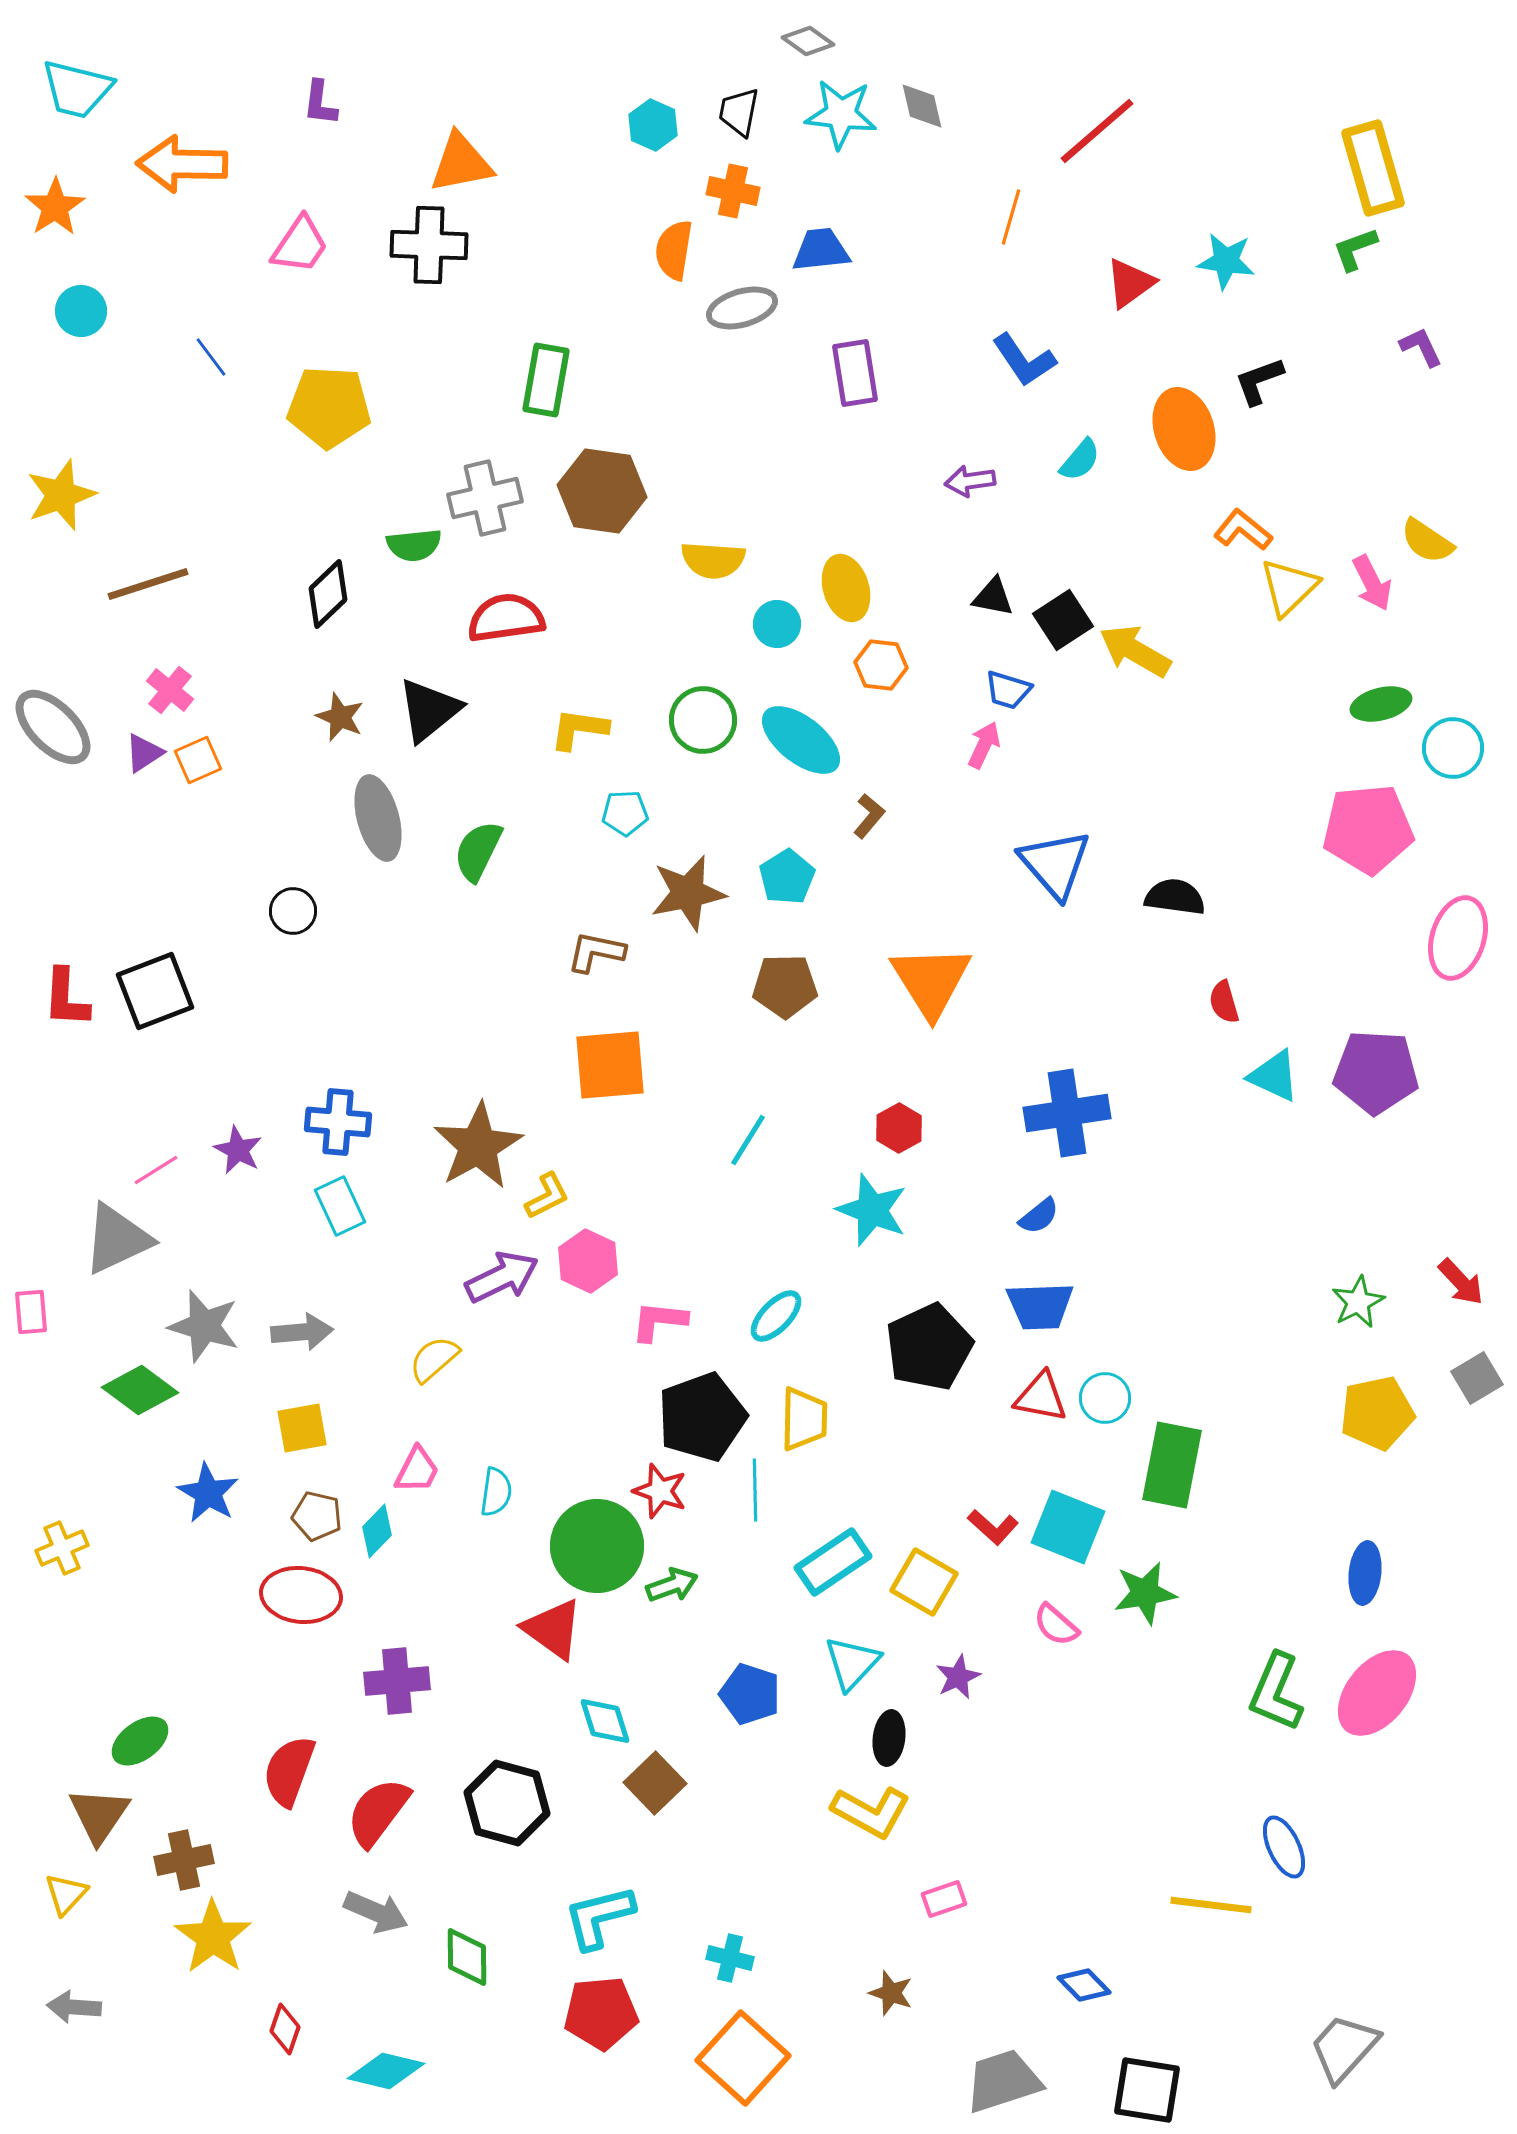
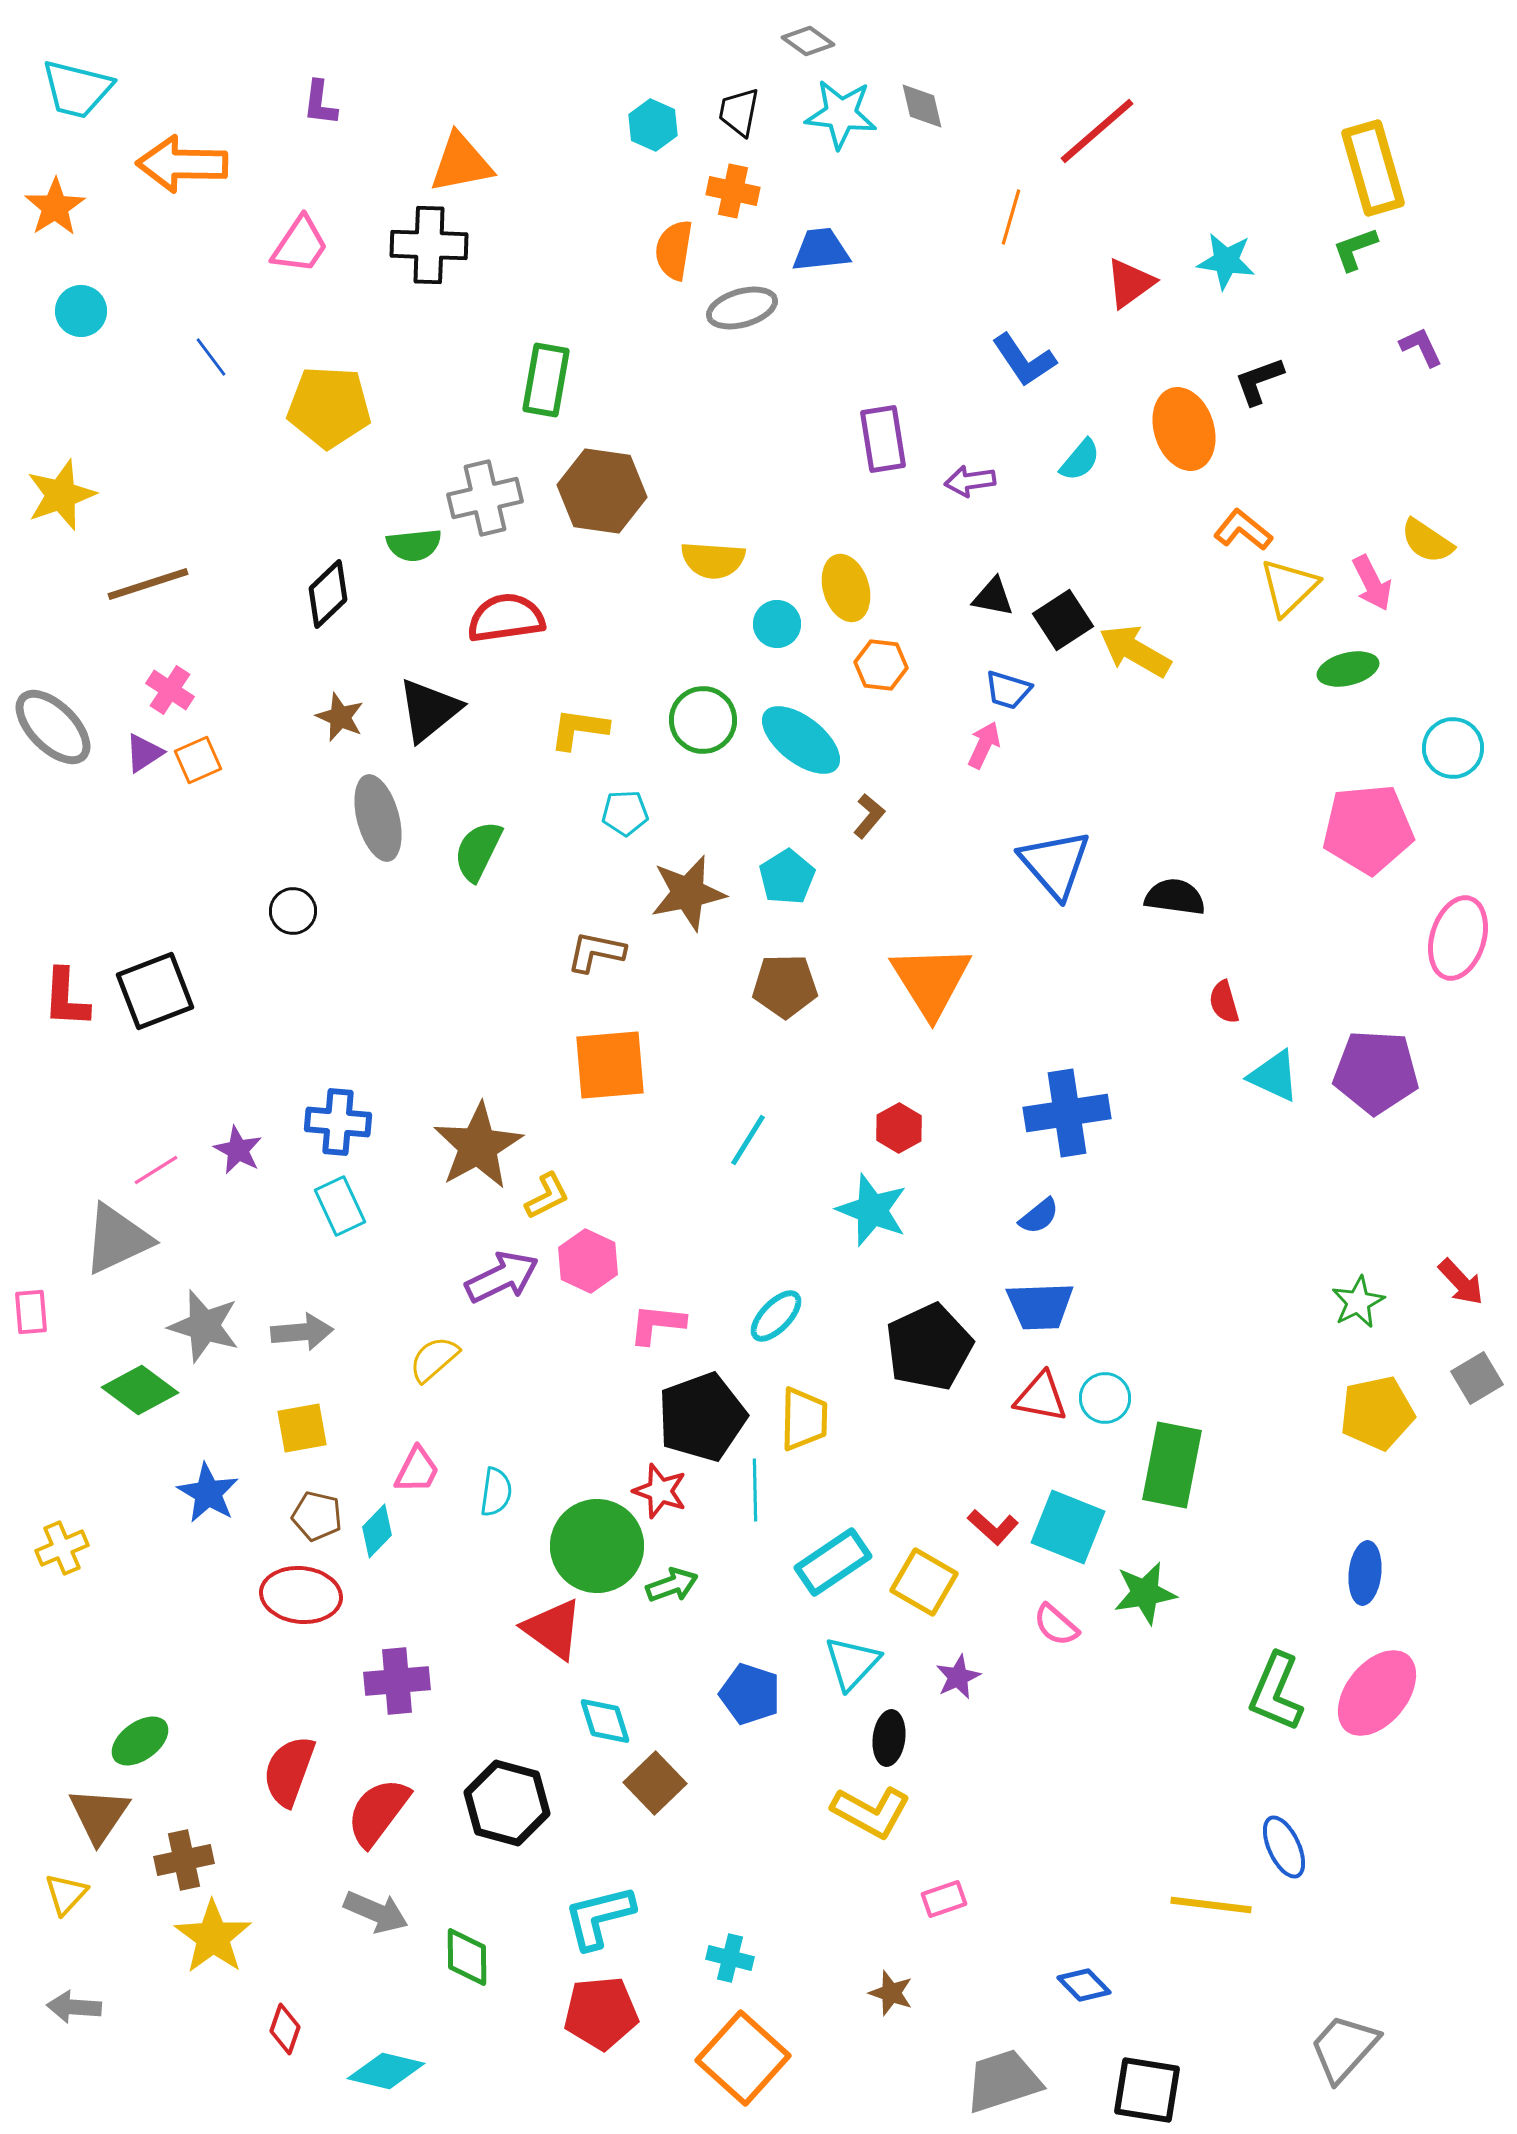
purple rectangle at (855, 373): moved 28 px right, 66 px down
pink cross at (170, 690): rotated 6 degrees counterclockwise
green ellipse at (1381, 704): moved 33 px left, 35 px up
pink L-shape at (659, 1321): moved 2 px left, 3 px down
